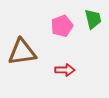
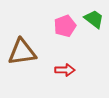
green trapezoid: moved 1 px right; rotated 40 degrees counterclockwise
pink pentagon: moved 3 px right
